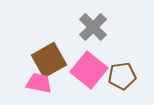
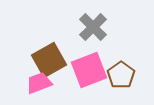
pink square: rotated 30 degrees clockwise
brown pentagon: moved 1 px left, 1 px up; rotated 28 degrees counterclockwise
pink trapezoid: rotated 32 degrees counterclockwise
